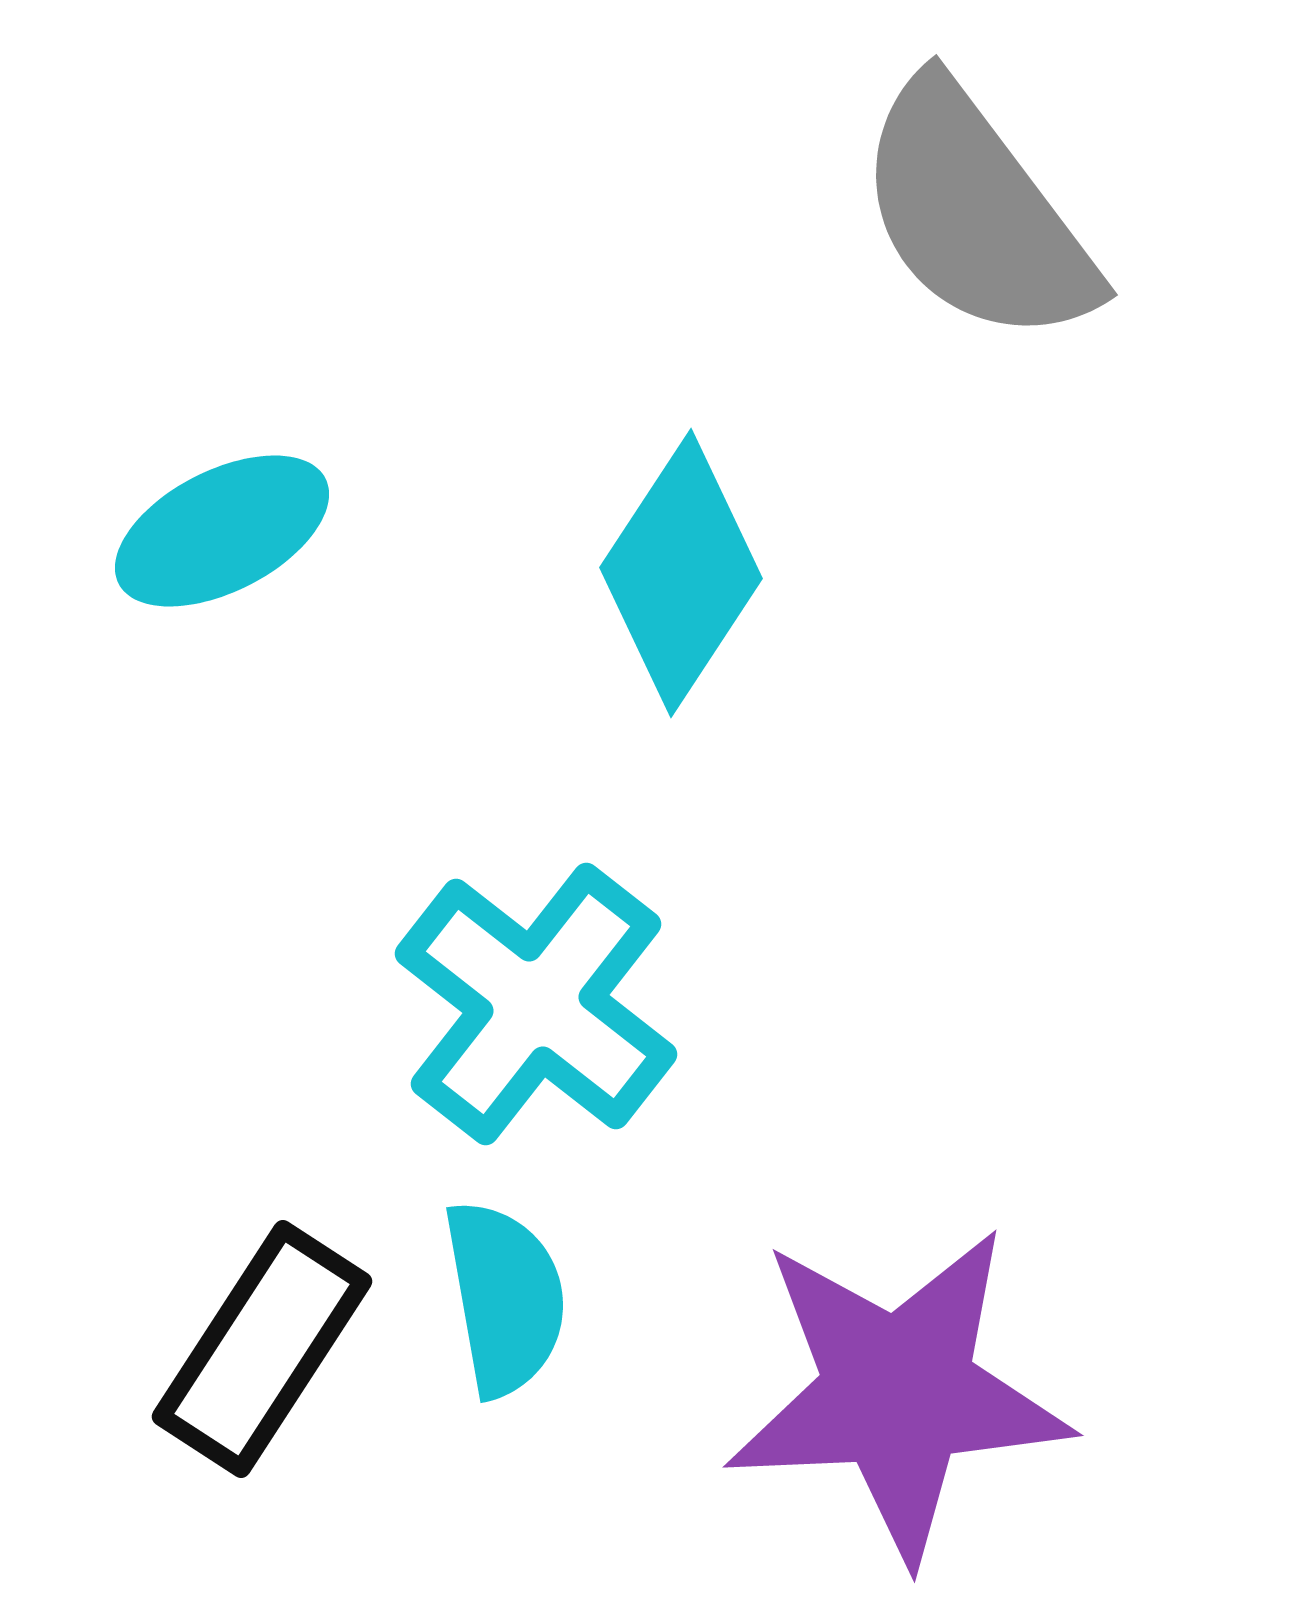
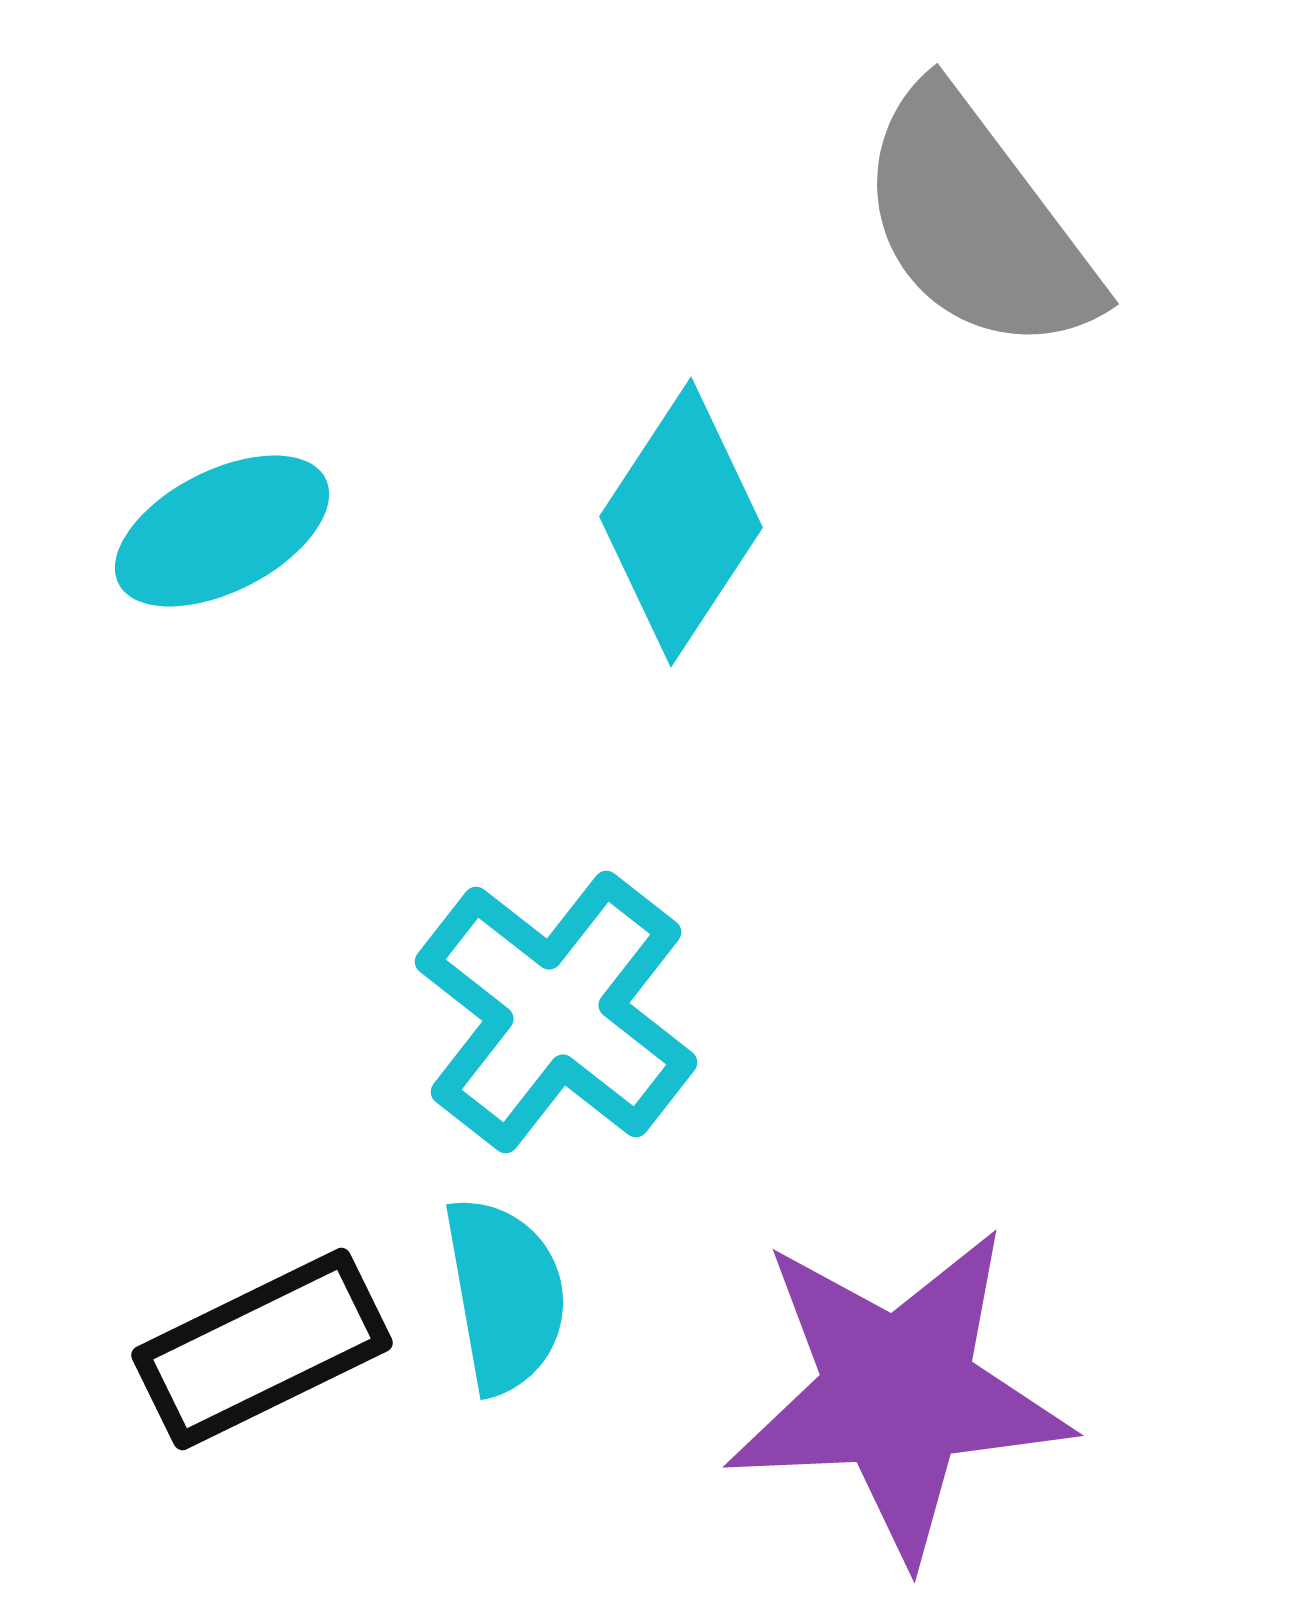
gray semicircle: moved 1 px right, 9 px down
cyan diamond: moved 51 px up
cyan cross: moved 20 px right, 8 px down
cyan semicircle: moved 3 px up
black rectangle: rotated 31 degrees clockwise
